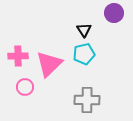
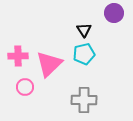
gray cross: moved 3 px left
